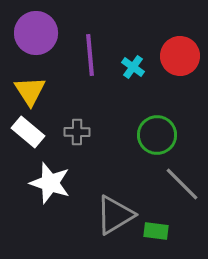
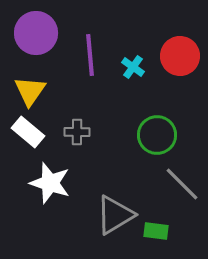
yellow triangle: rotated 8 degrees clockwise
